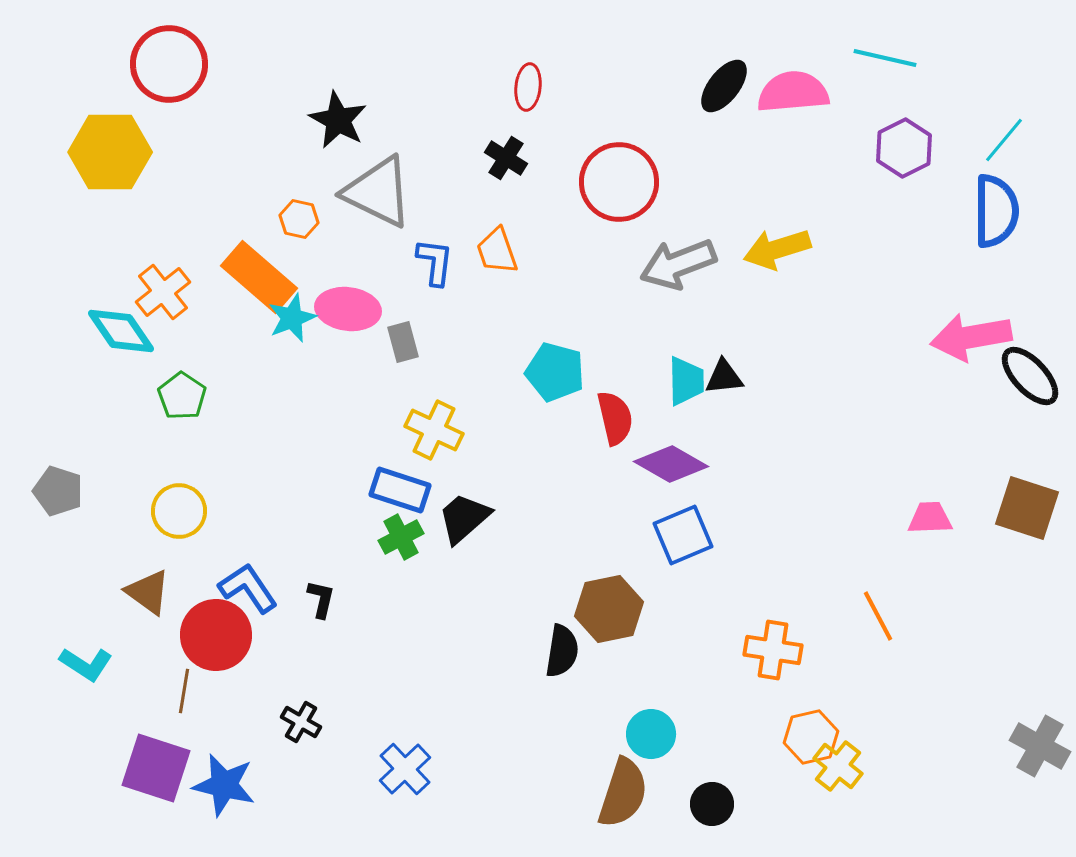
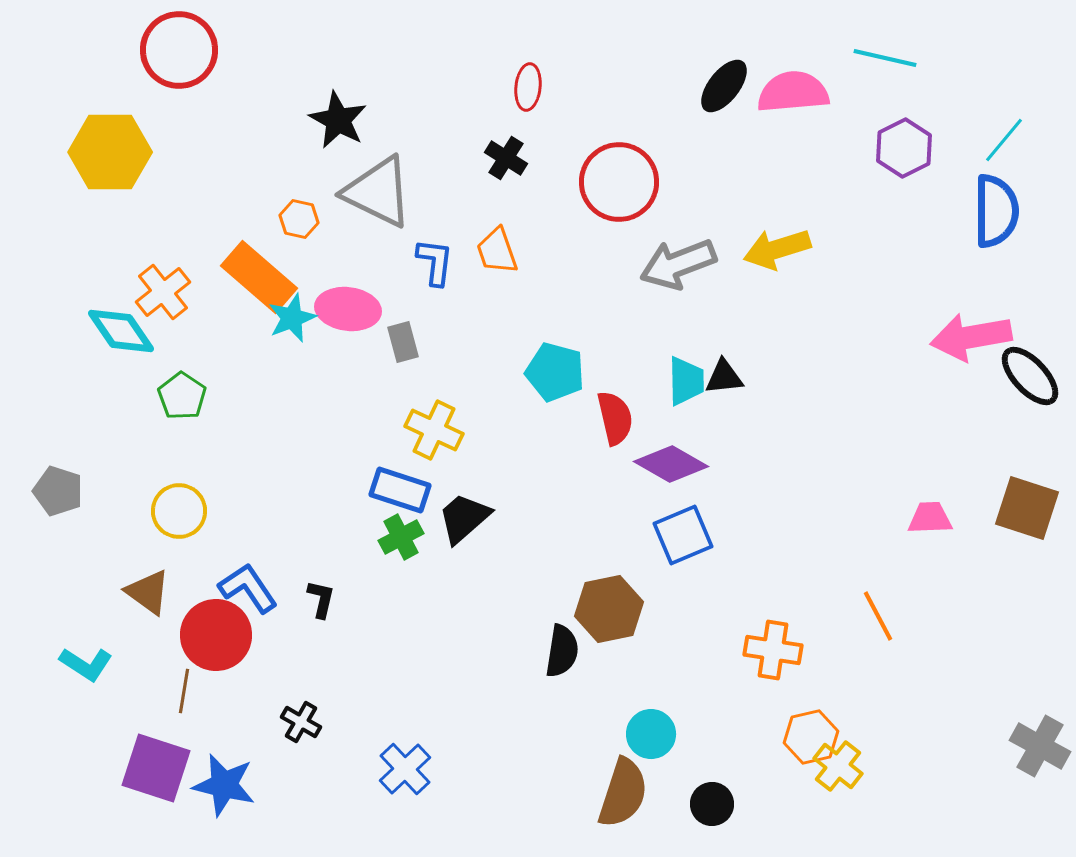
red circle at (169, 64): moved 10 px right, 14 px up
